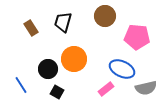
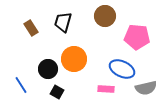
pink rectangle: rotated 42 degrees clockwise
